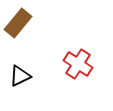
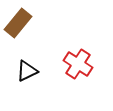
black triangle: moved 7 px right, 5 px up
